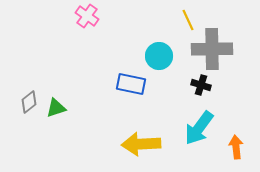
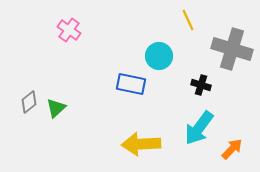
pink cross: moved 18 px left, 14 px down
gray cross: moved 20 px right; rotated 18 degrees clockwise
green triangle: rotated 25 degrees counterclockwise
orange arrow: moved 4 px left, 2 px down; rotated 50 degrees clockwise
